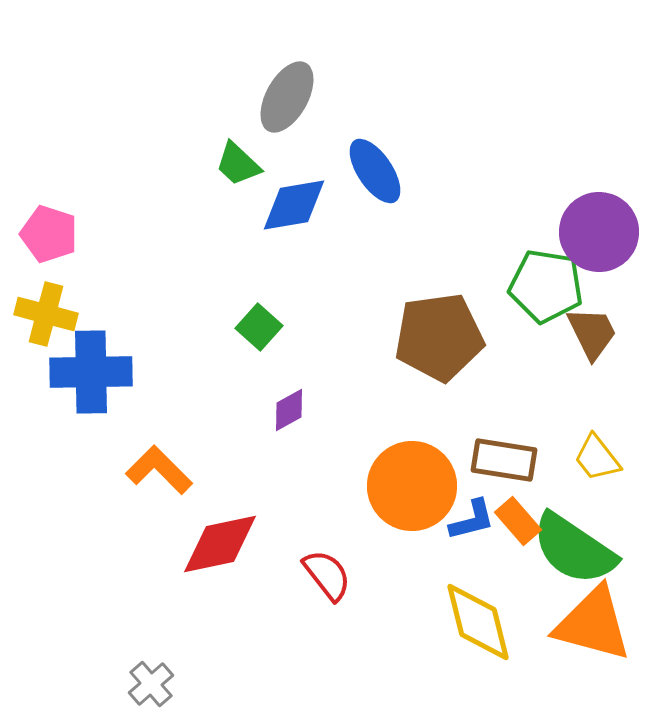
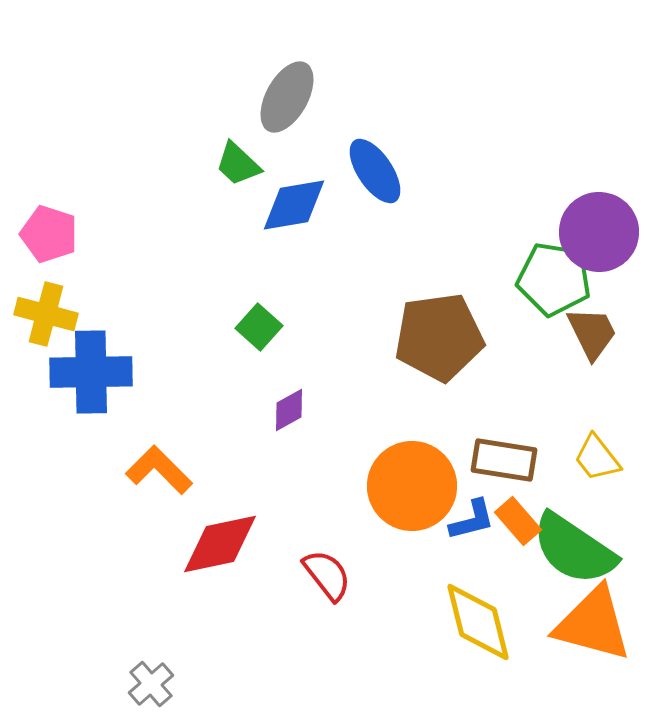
green pentagon: moved 8 px right, 7 px up
